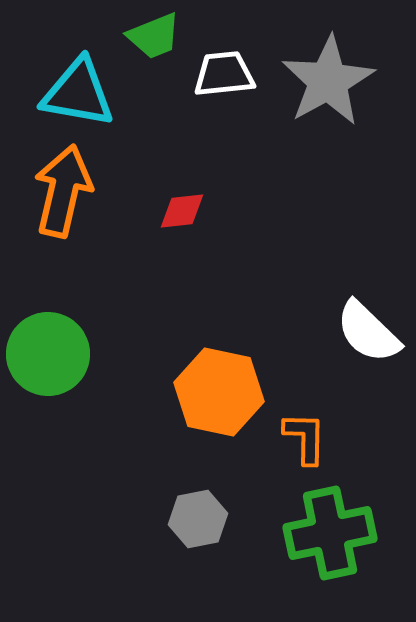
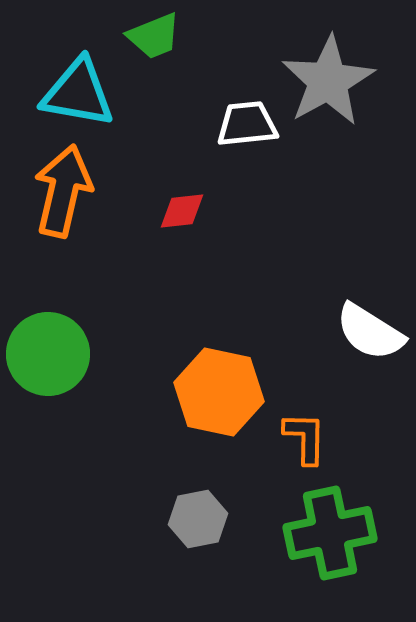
white trapezoid: moved 23 px right, 50 px down
white semicircle: moved 2 px right; rotated 12 degrees counterclockwise
